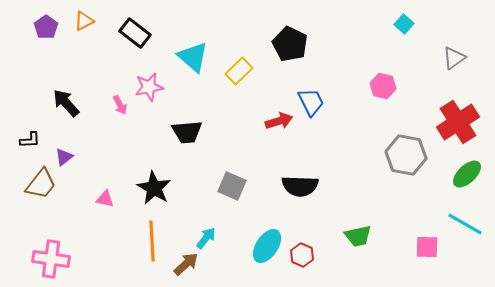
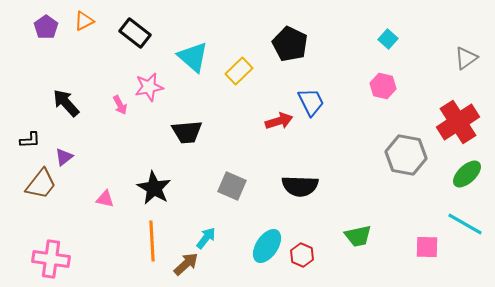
cyan square: moved 16 px left, 15 px down
gray triangle: moved 12 px right
